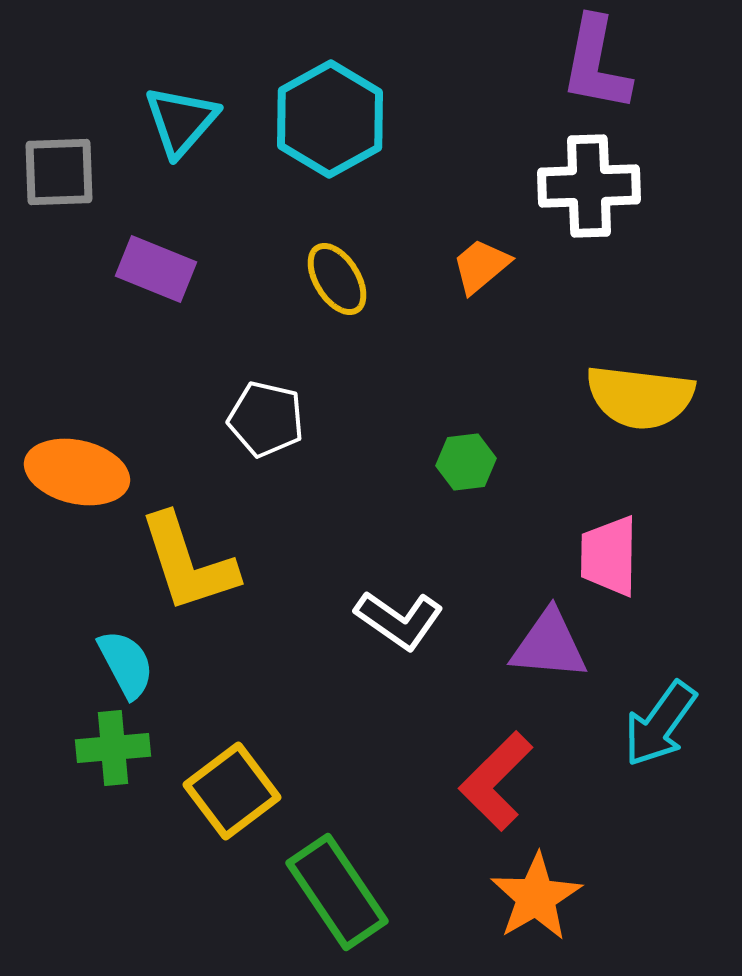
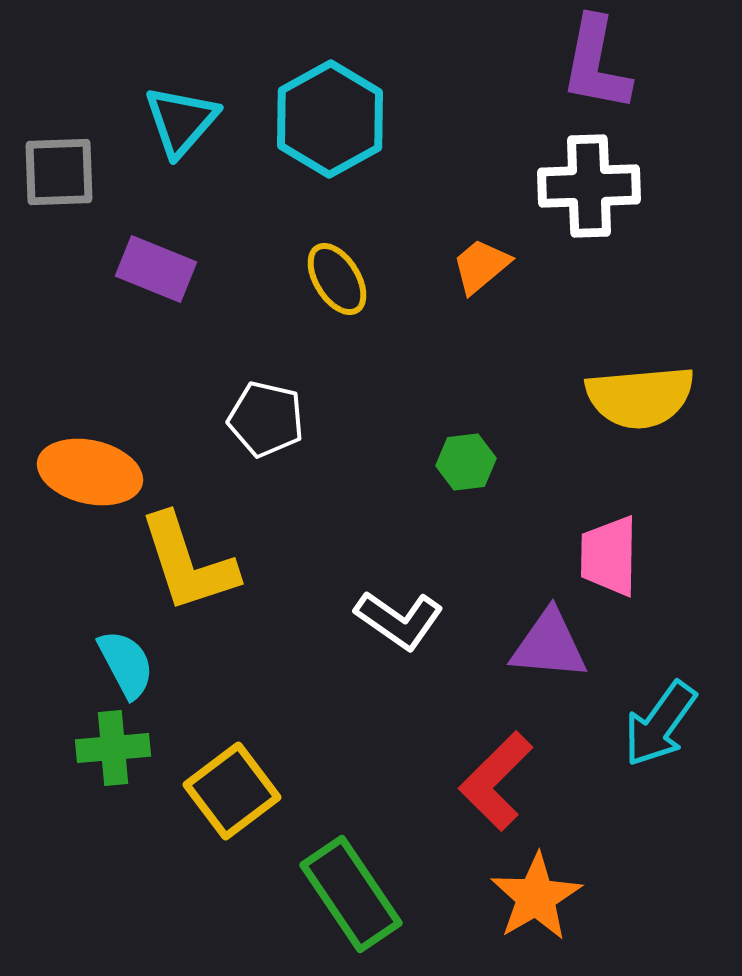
yellow semicircle: rotated 12 degrees counterclockwise
orange ellipse: moved 13 px right
green rectangle: moved 14 px right, 2 px down
